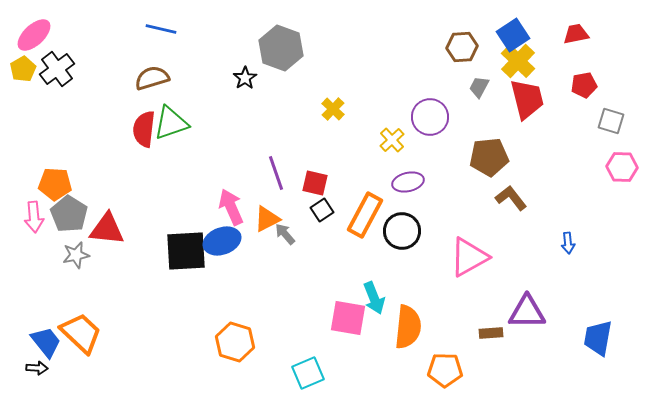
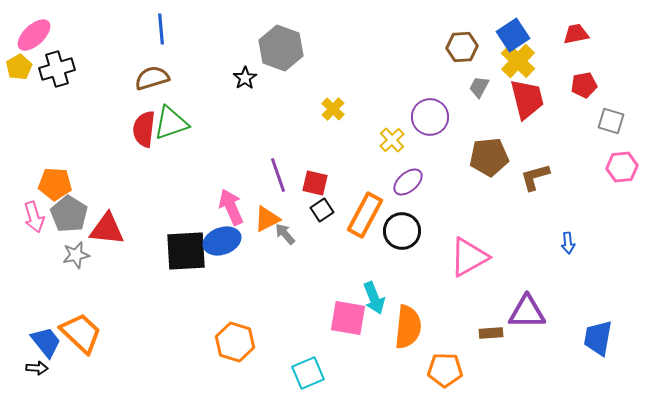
blue line at (161, 29): rotated 72 degrees clockwise
yellow pentagon at (23, 69): moved 4 px left, 2 px up
black cross at (57, 69): rotated 20 degrees clockwise
pink hexagon at (622, 167): rotated 8 degrees counterclockwise
purple line at (276, 173): moved 2 px right, 2 px down
purple ellipse at (408, 182): rotated 28 degrees counterclockwise
brown L-shape at (511, 198): moved 24 px right, 21 px up; rotated 68 degrees counterclockwise
pink arrow at (34, 217): rotated 12 degrees counterclockwise
